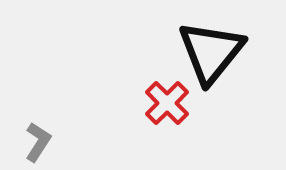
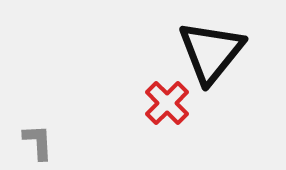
gray L-shape: rotated 36 degrees counterclockwise
